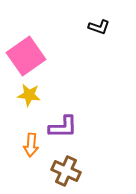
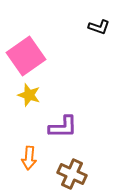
yellow star: rotated 10 degrees clockwise
orange arrow: moved 2 px left, 13 px down
brown cross: moved 6 px right, 3 px down
